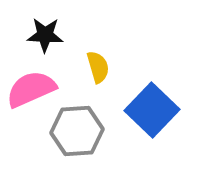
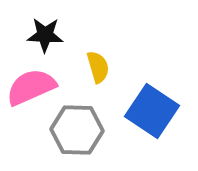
pink semicircle: moved 2 px up
blue square: moved 1 px down; rotated 10 degrees counterclockwise
gray hexagon: moved 1 px up; rotated 6 degrees clockwise
